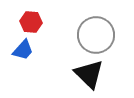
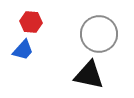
gray circle: moved 3 px right, 1 px up
black triangle: moved 1 px down; rotated 32 degrees counterclockwise
